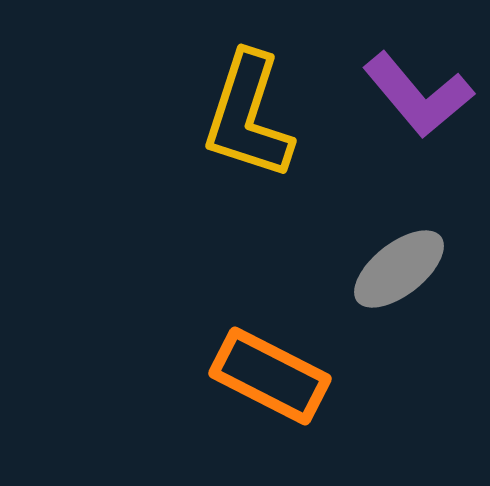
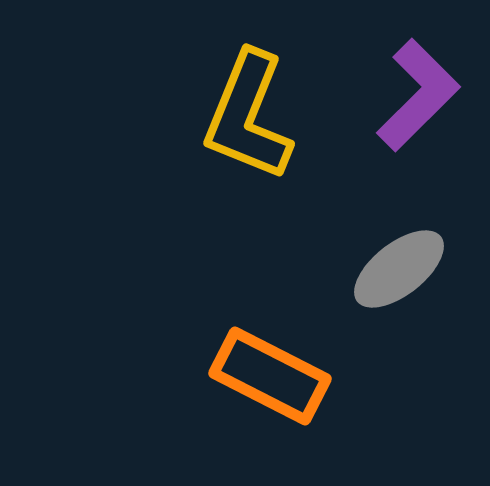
purple L-shape: rotated 95 degrees counterclockwise
yellow L-shape: rotated 4 degrees clockwise
